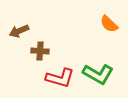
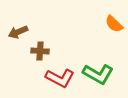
orange semicircle: moved 5 px right
brown arrow: moved 1 px left, 1 px down
red L-shape: rotated 12 degrees clockwise
